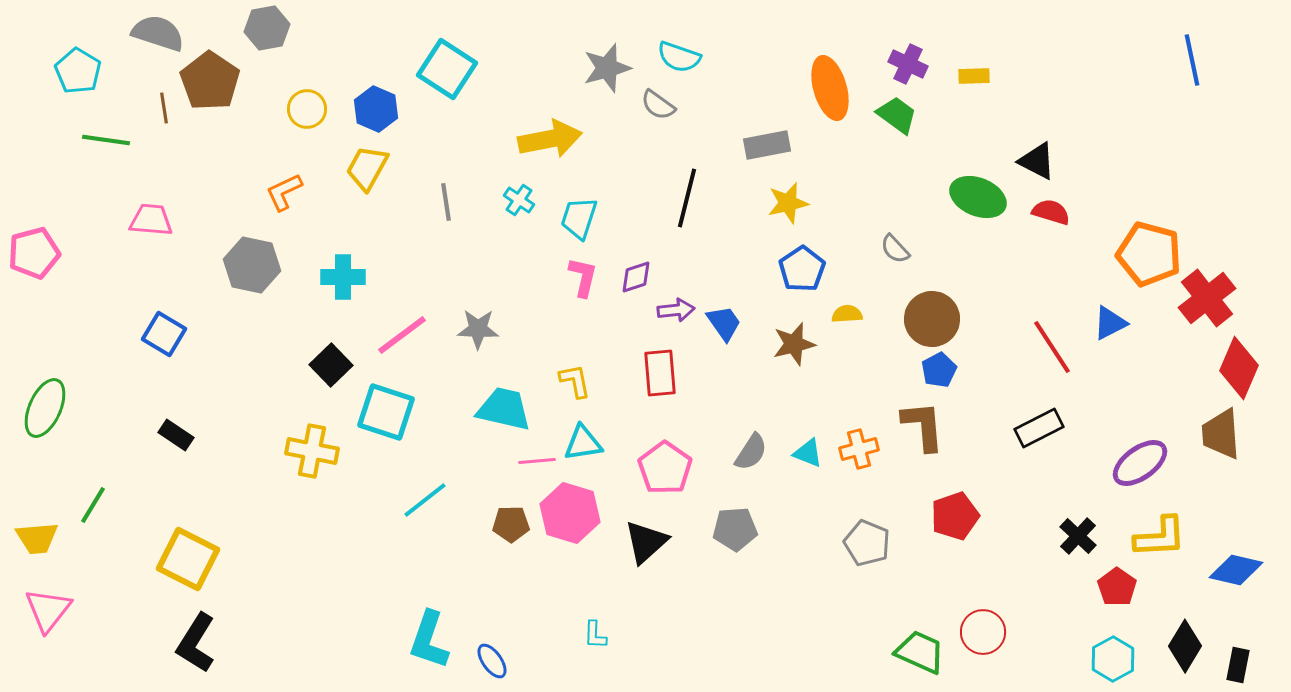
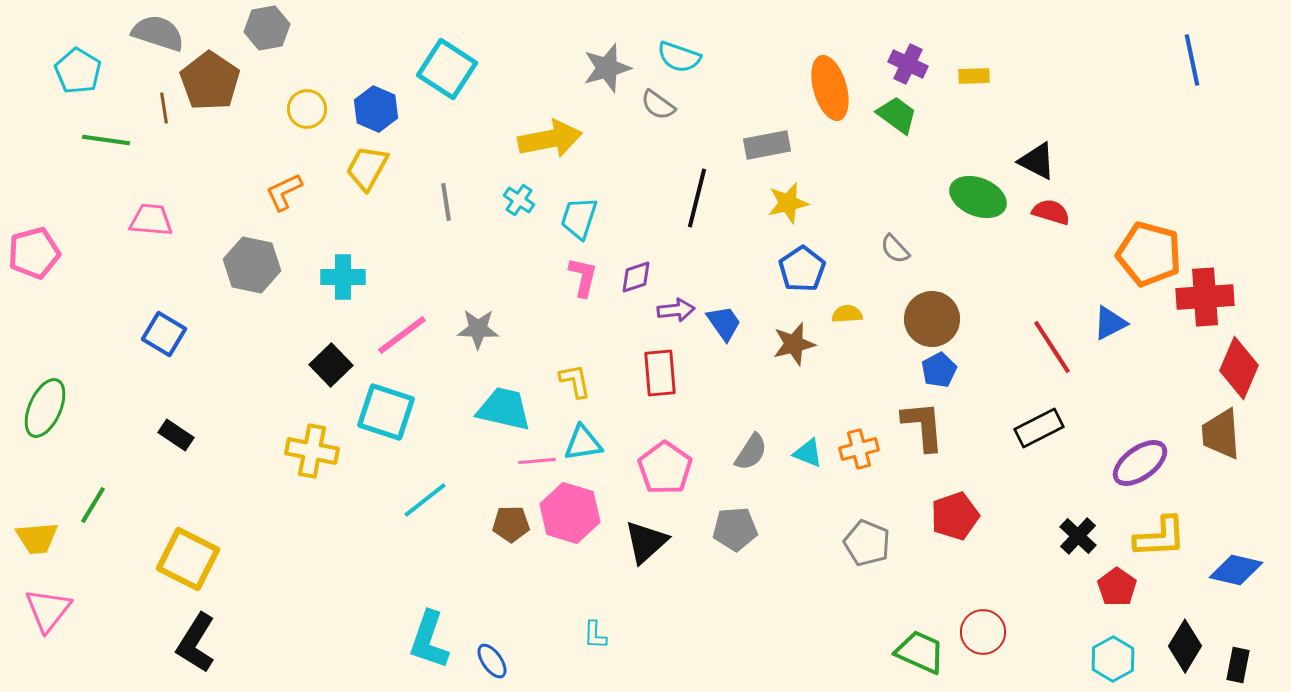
black line at (687, 198): moved 10 px right
red cross at (1207, 298): moved 2 px left, 1 px up; rotated 34 degrees clockwise
